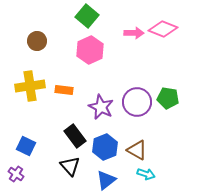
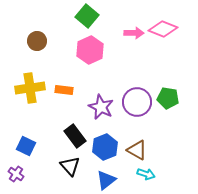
yellow cross: moved 2 px down
